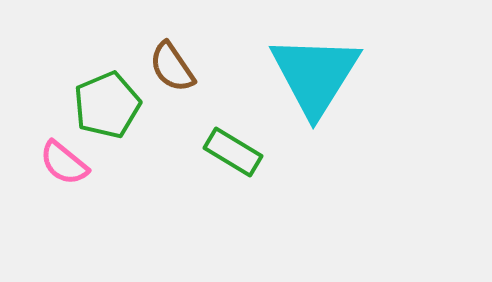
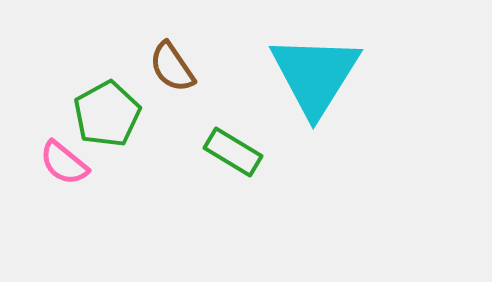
green pentagon: moved 9 px down; rotated 6 degrees counterclockwise
